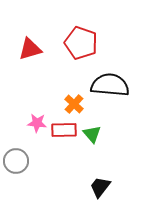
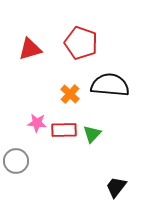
orange cross: moved 4 px left, 10 px up
green triangle: rotated 24 degrees clockwise
black trapezoid: moved 16 px right
